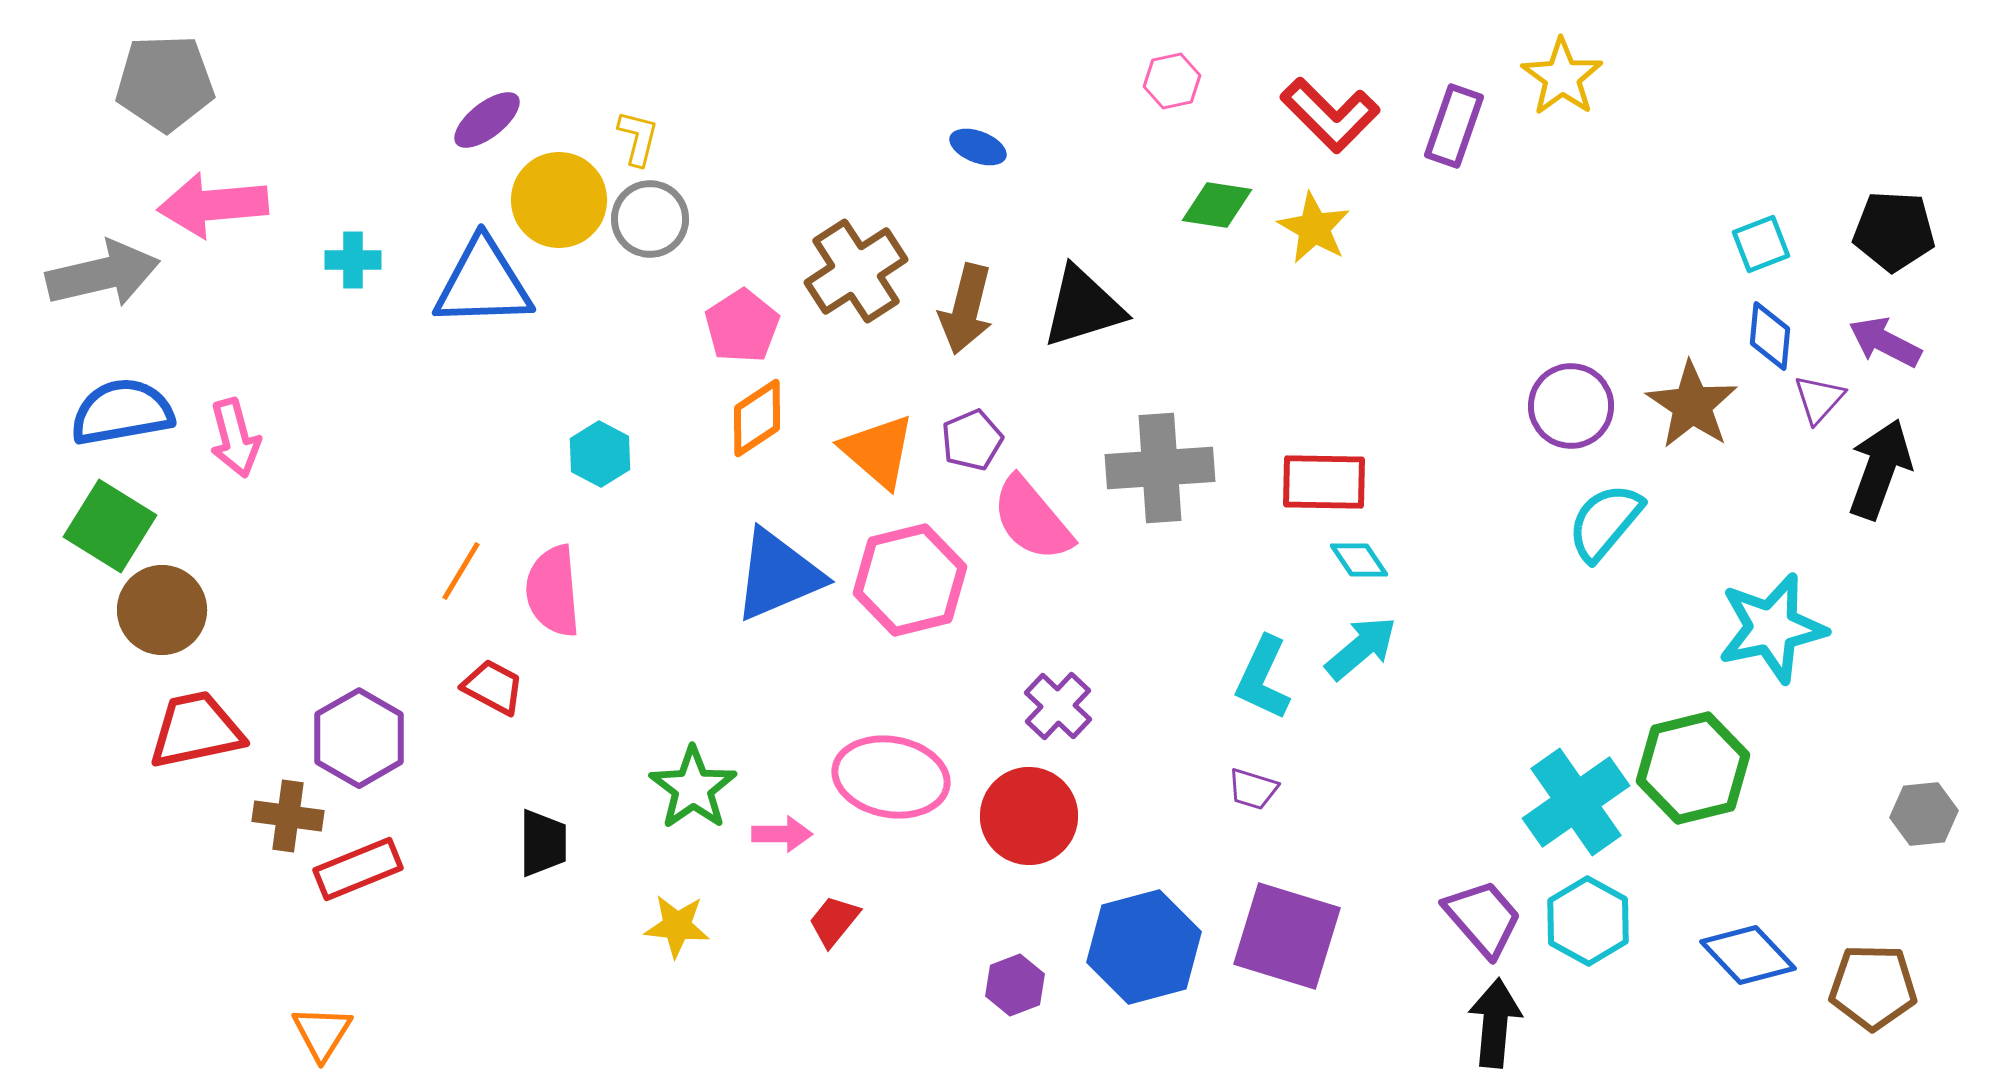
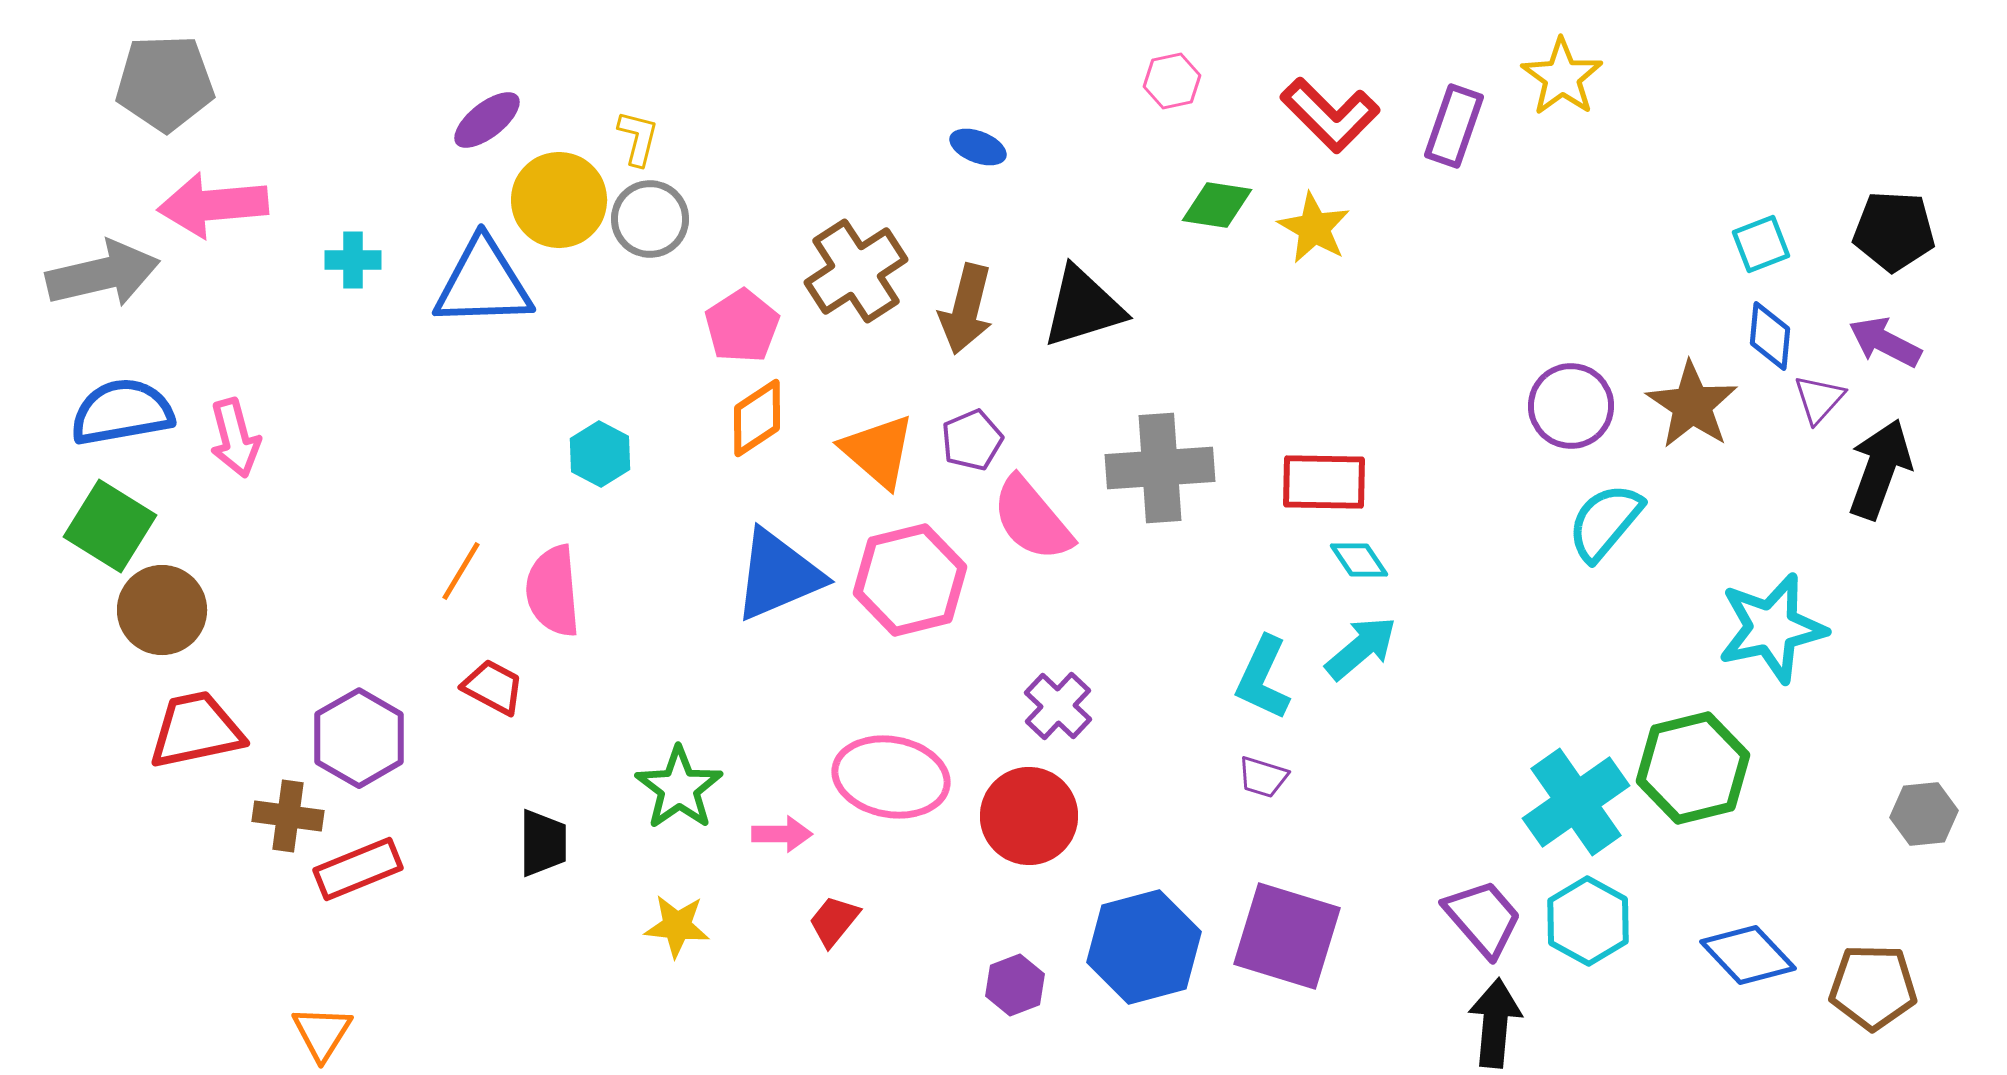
green star at (693, 788): moved 14 px left
purple trapezoid at (1253, 789): moved 10 px right, 12 px up
